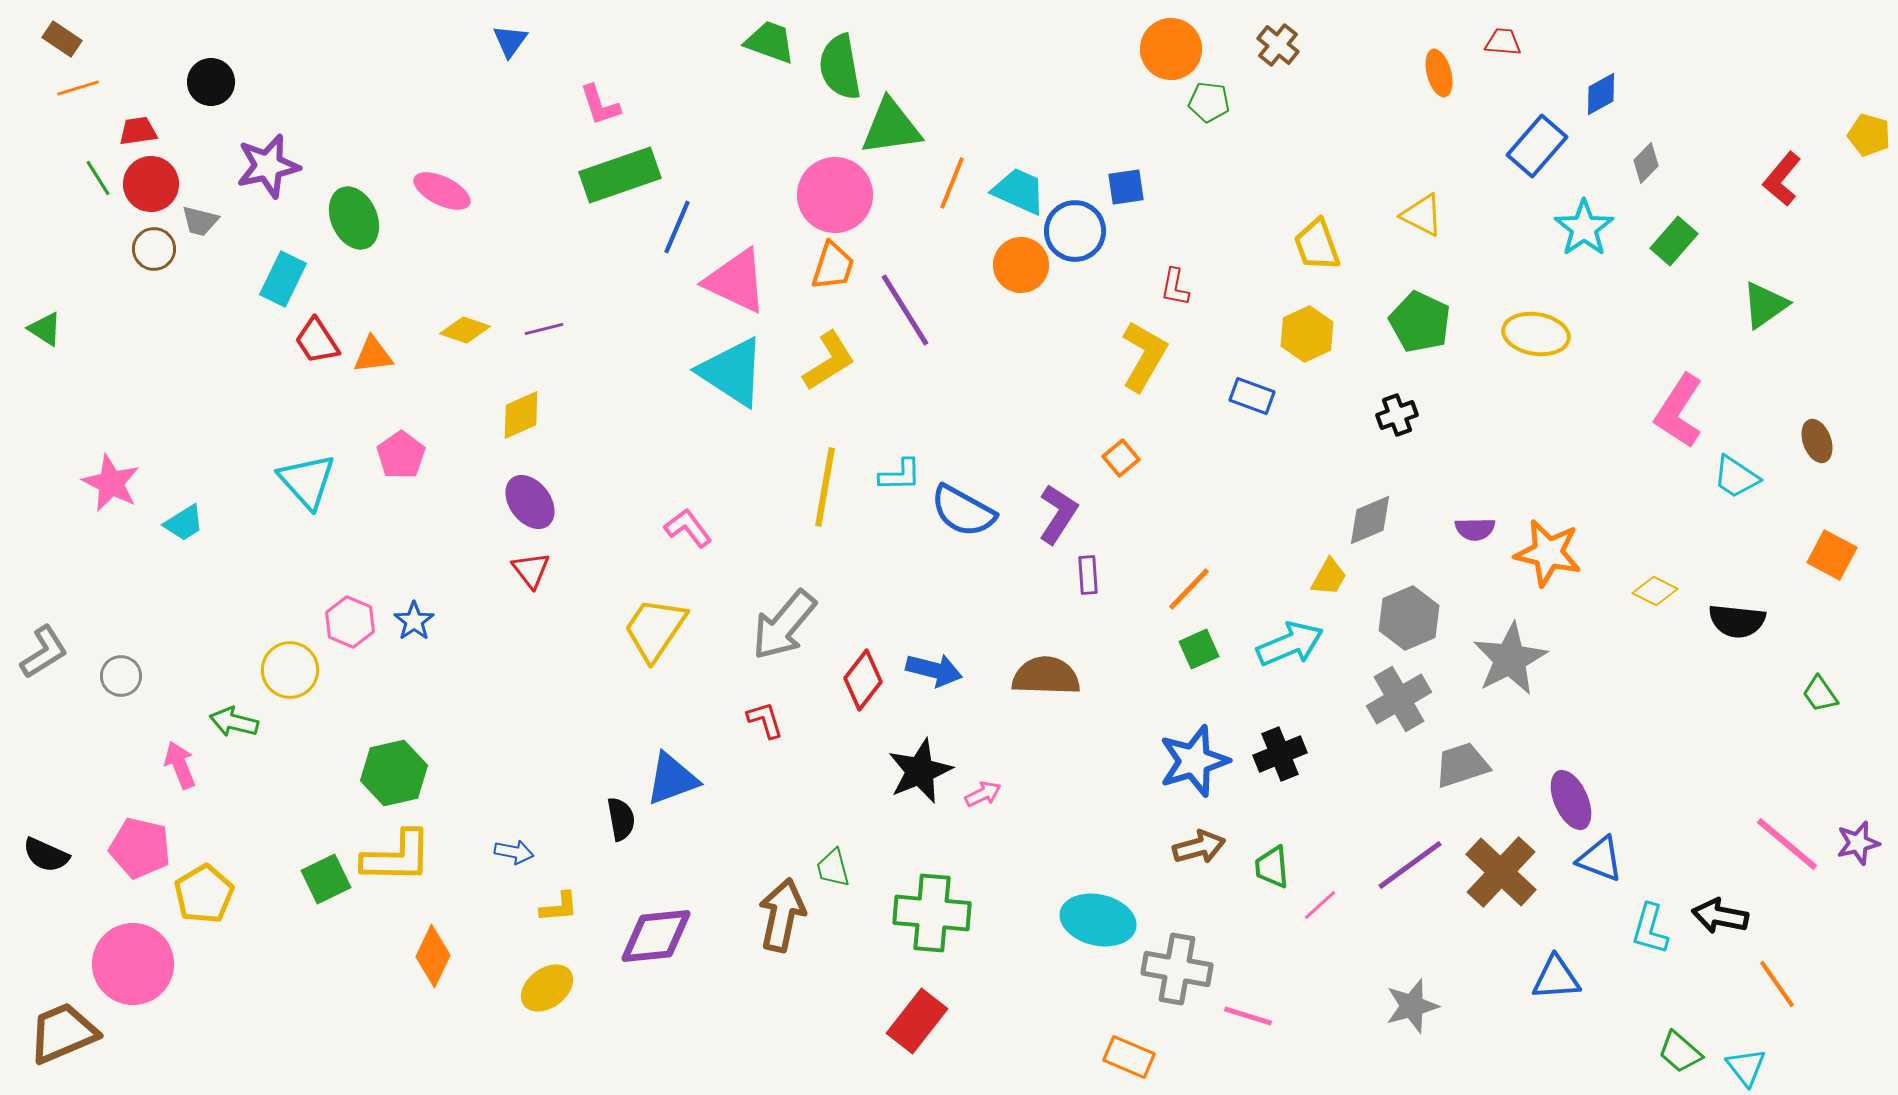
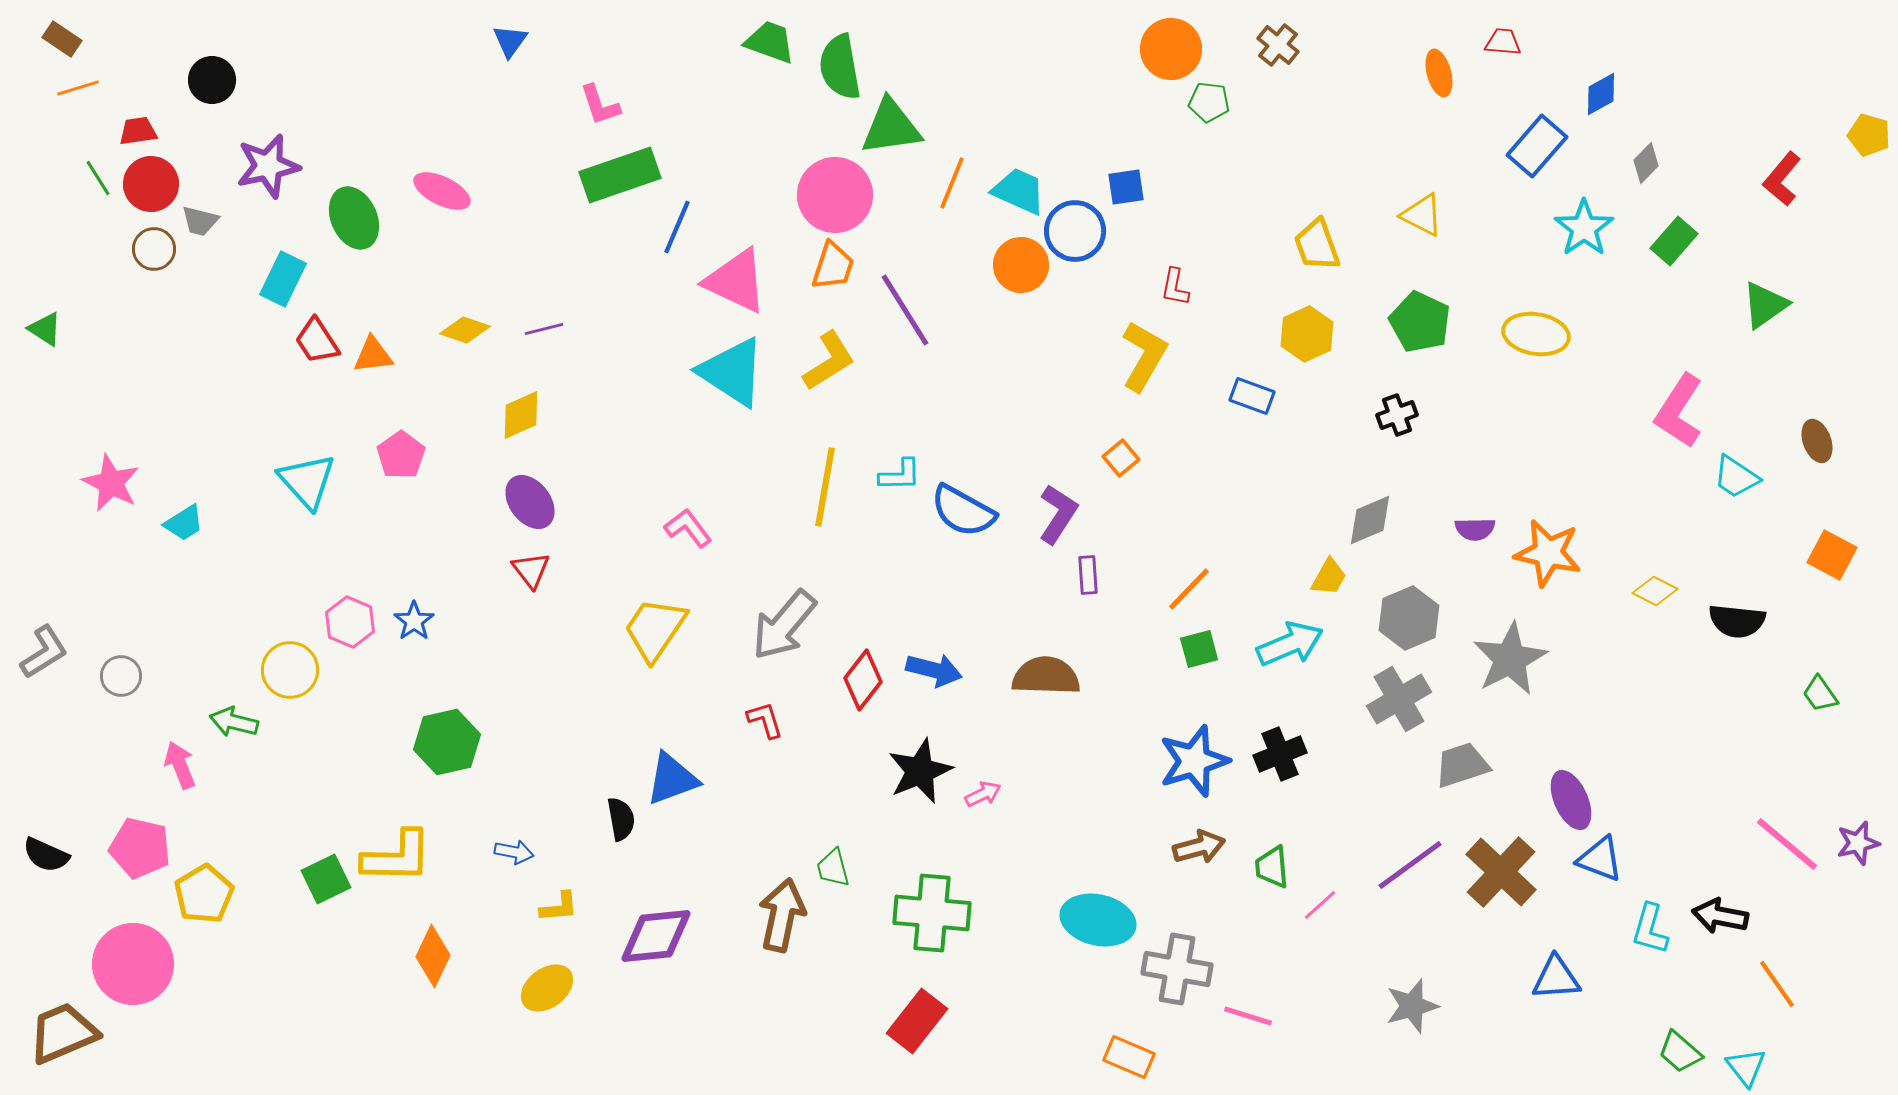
black circle at (211, 82): moved 1 px right, 2 px up
green square at (1199, 649): rotated 9 degrees clockwise
green hexagon at (394, 773): moved 53 px right, 31 px up
